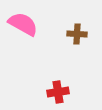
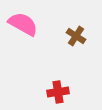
brown cross: moved 1 px left, 2 px down; rotated 30 degrees clockwise
